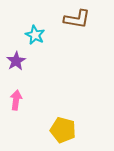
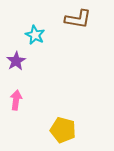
brown L-shape: moved 1 px right
